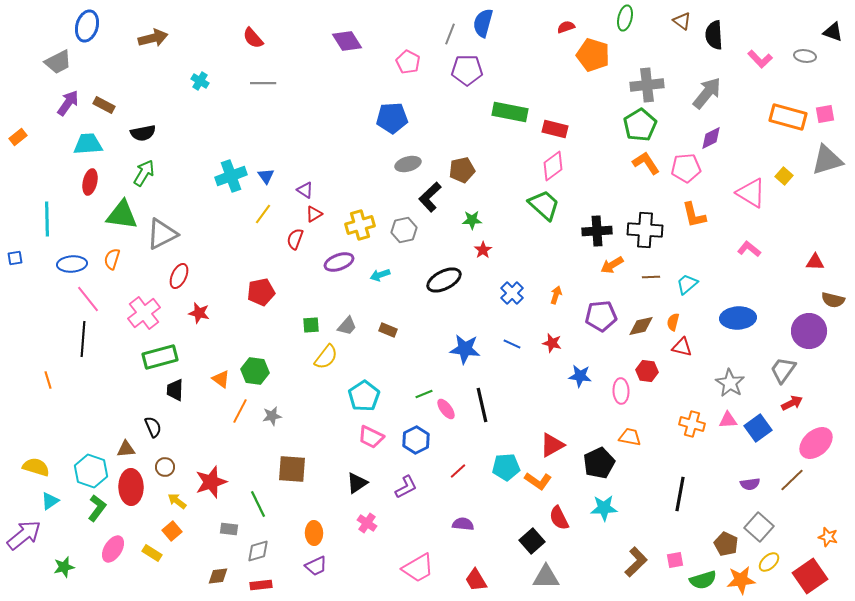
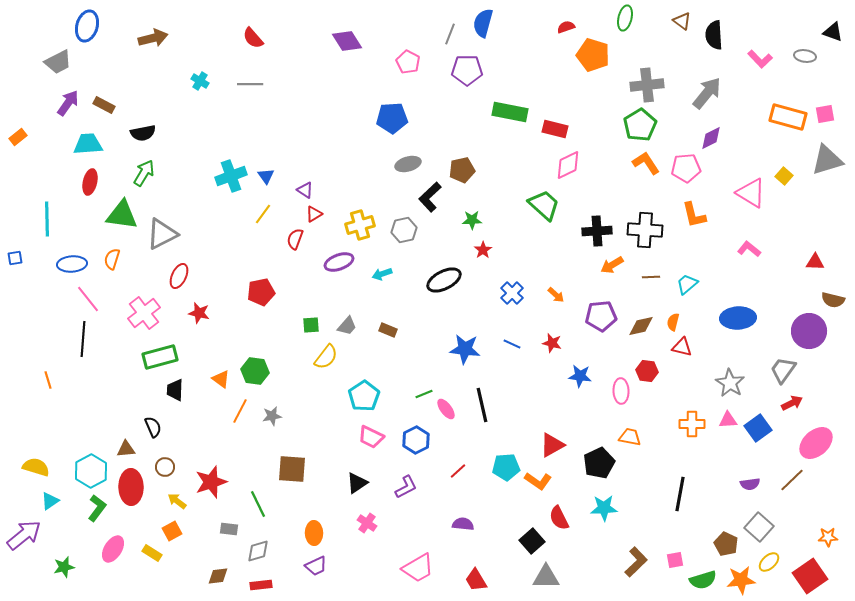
gray line at (263, 83): moved 13 px left, 1 px down
pink diamond at (553, 166): moved 15 px right, 1 px up; rotated 12 degrees clockwise
cyan arrow at (380, 275): moved 2 px right, 1 px up
orange arrow at (556, 295): rotated 114 degrees clockwise
orange cross at (692, 424): rotated 15 degrees counterclockwise
cyan hexagon at (91, 471): rotated 12 degrees clockwise
orange square at (172, 531): rotated 12 degrees clockwise
orange star at (828, 537): rotated 18 degrees counterclockwise
